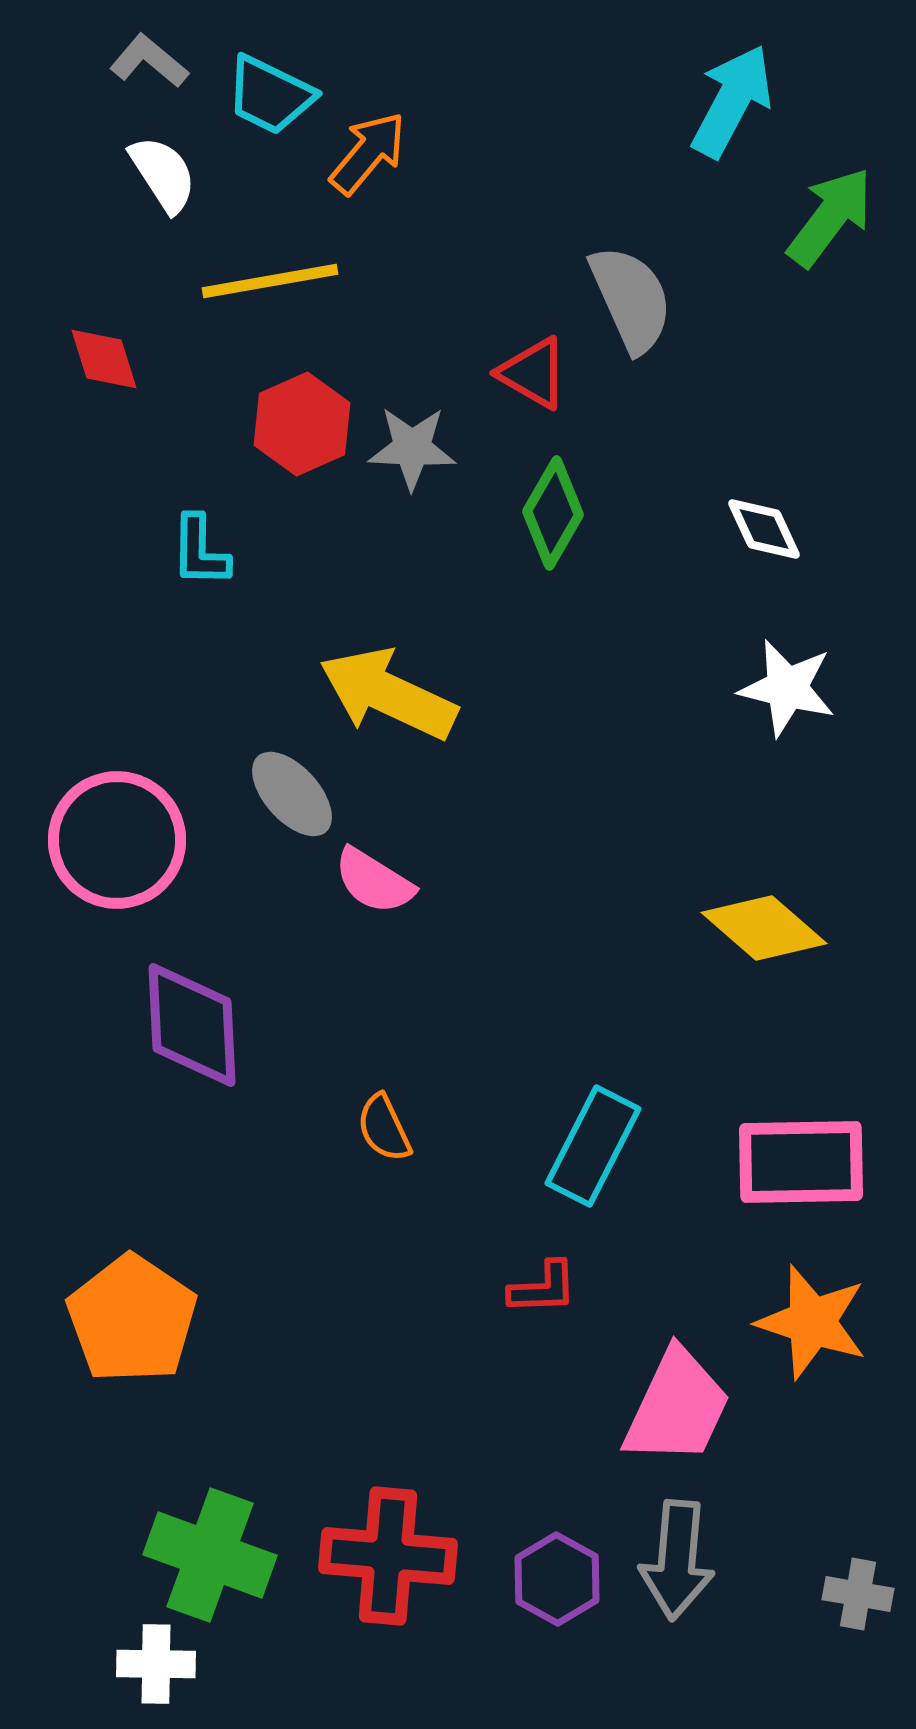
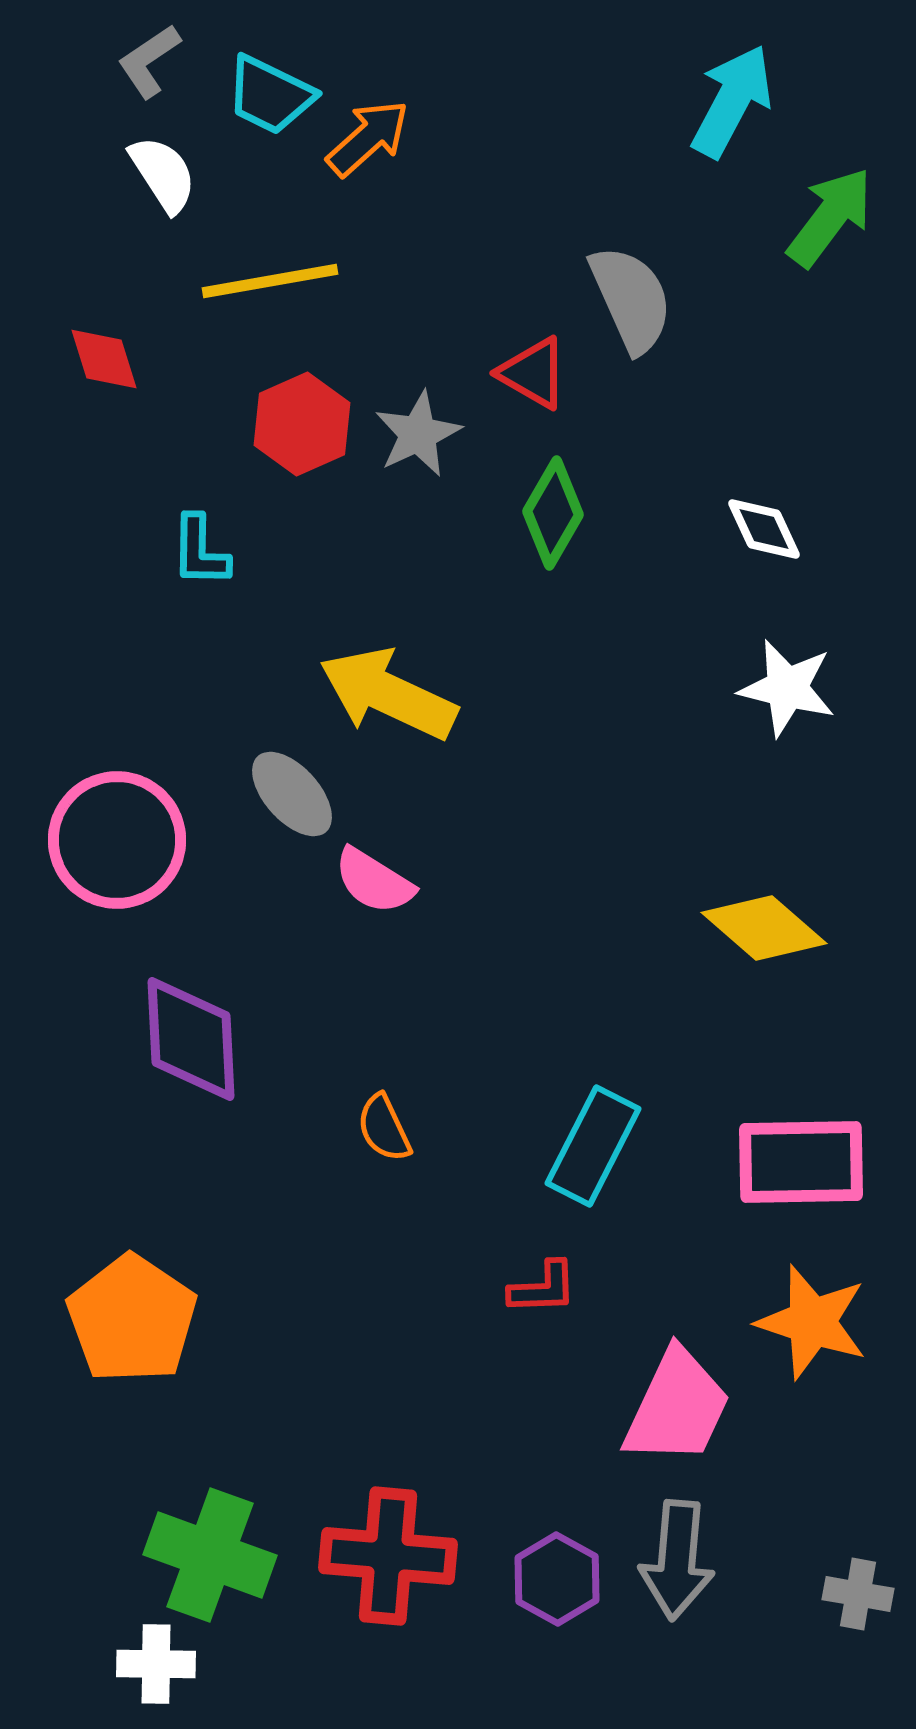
gray L-shape: rotated 74 degrees counterclockwise
orange arrow: moved 15 px up; rotated 8 degrees clockwise
gray star: moved 6 px right, 14 px up; rotated 28 degrees counterclockwise
purple diamond: moved 1 px left, 14 px down
